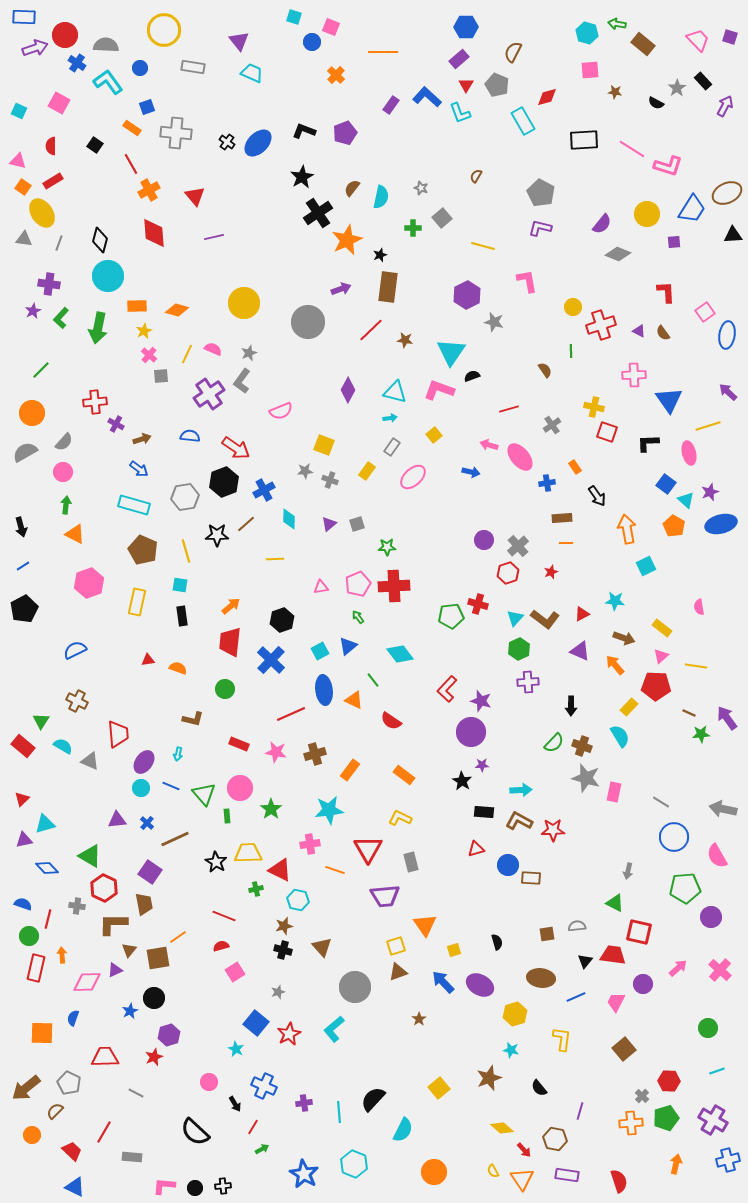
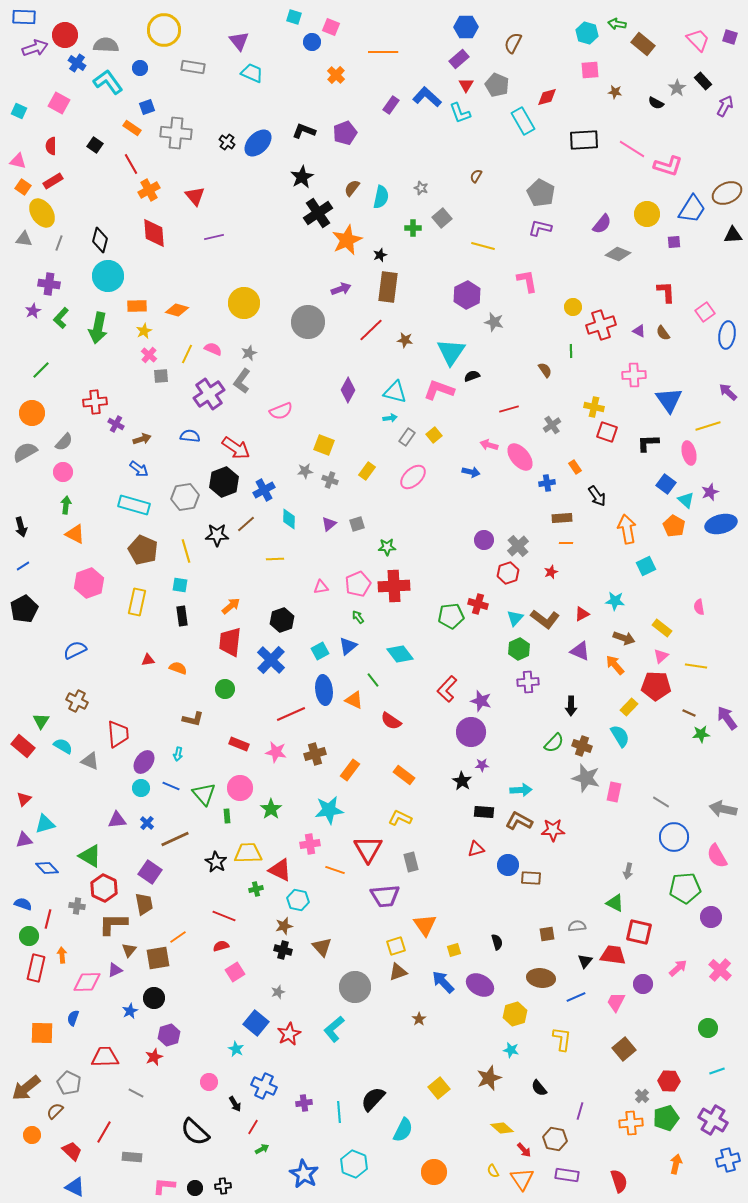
brown semicircle at (513, 52): moved 9 px up
gray rectangle at (392, 447): moved 15 px right, 10 px up
red triangle at (22, 799): moved 2 px right
